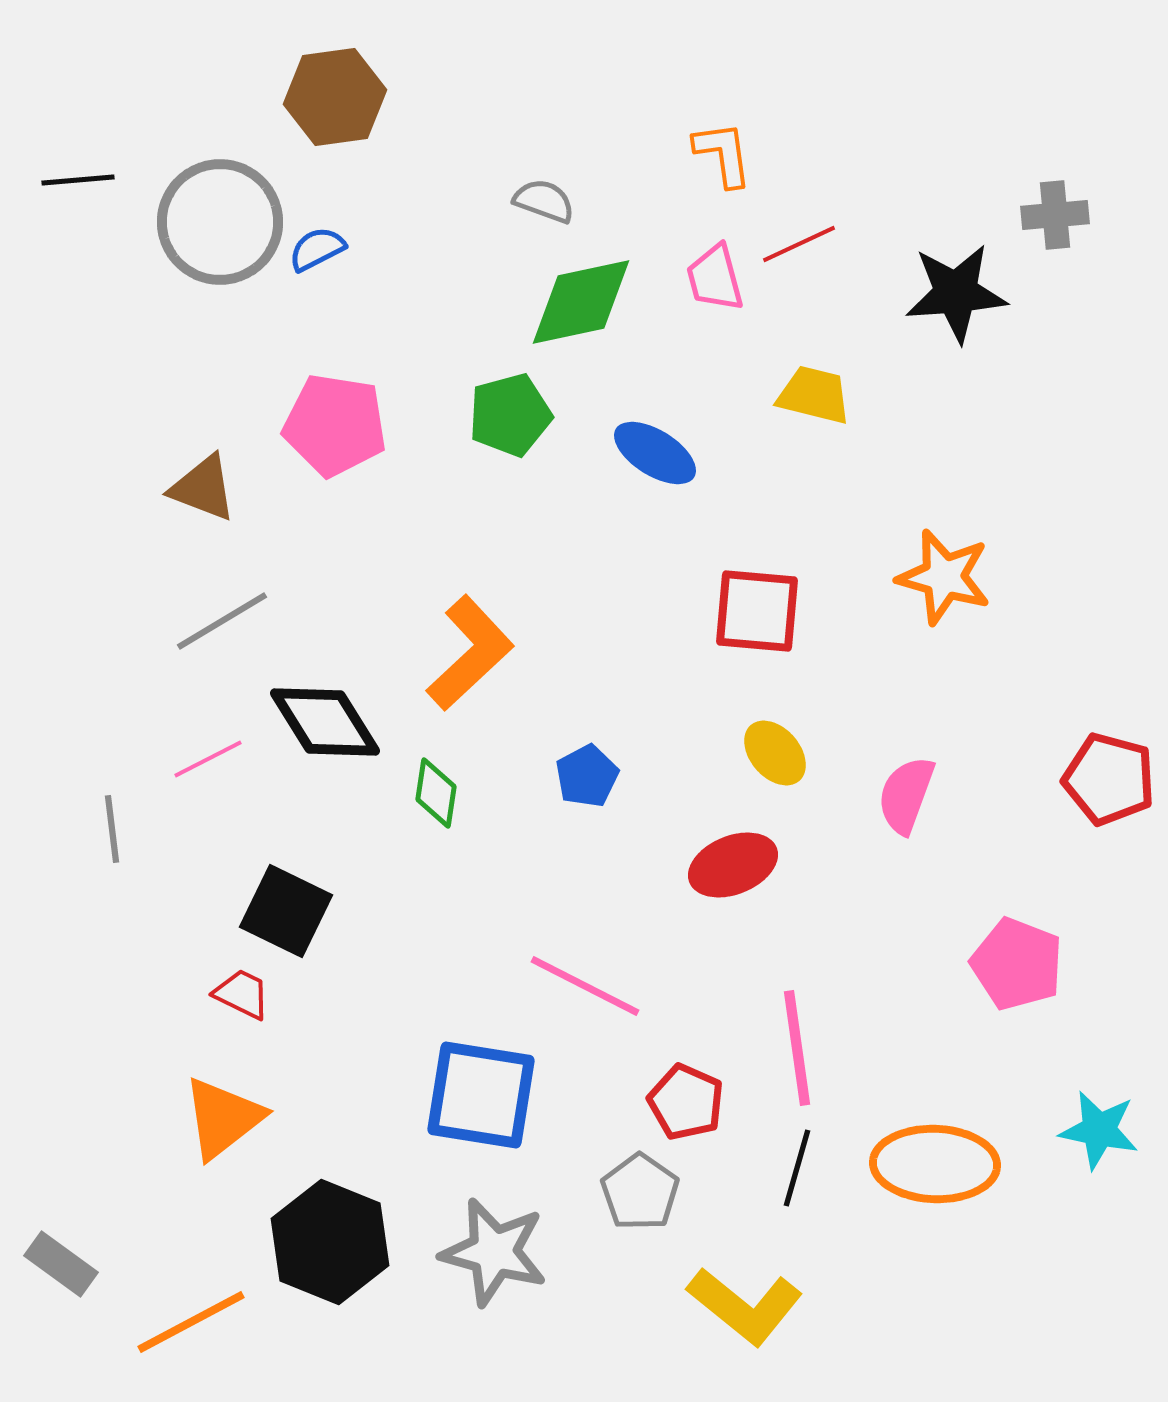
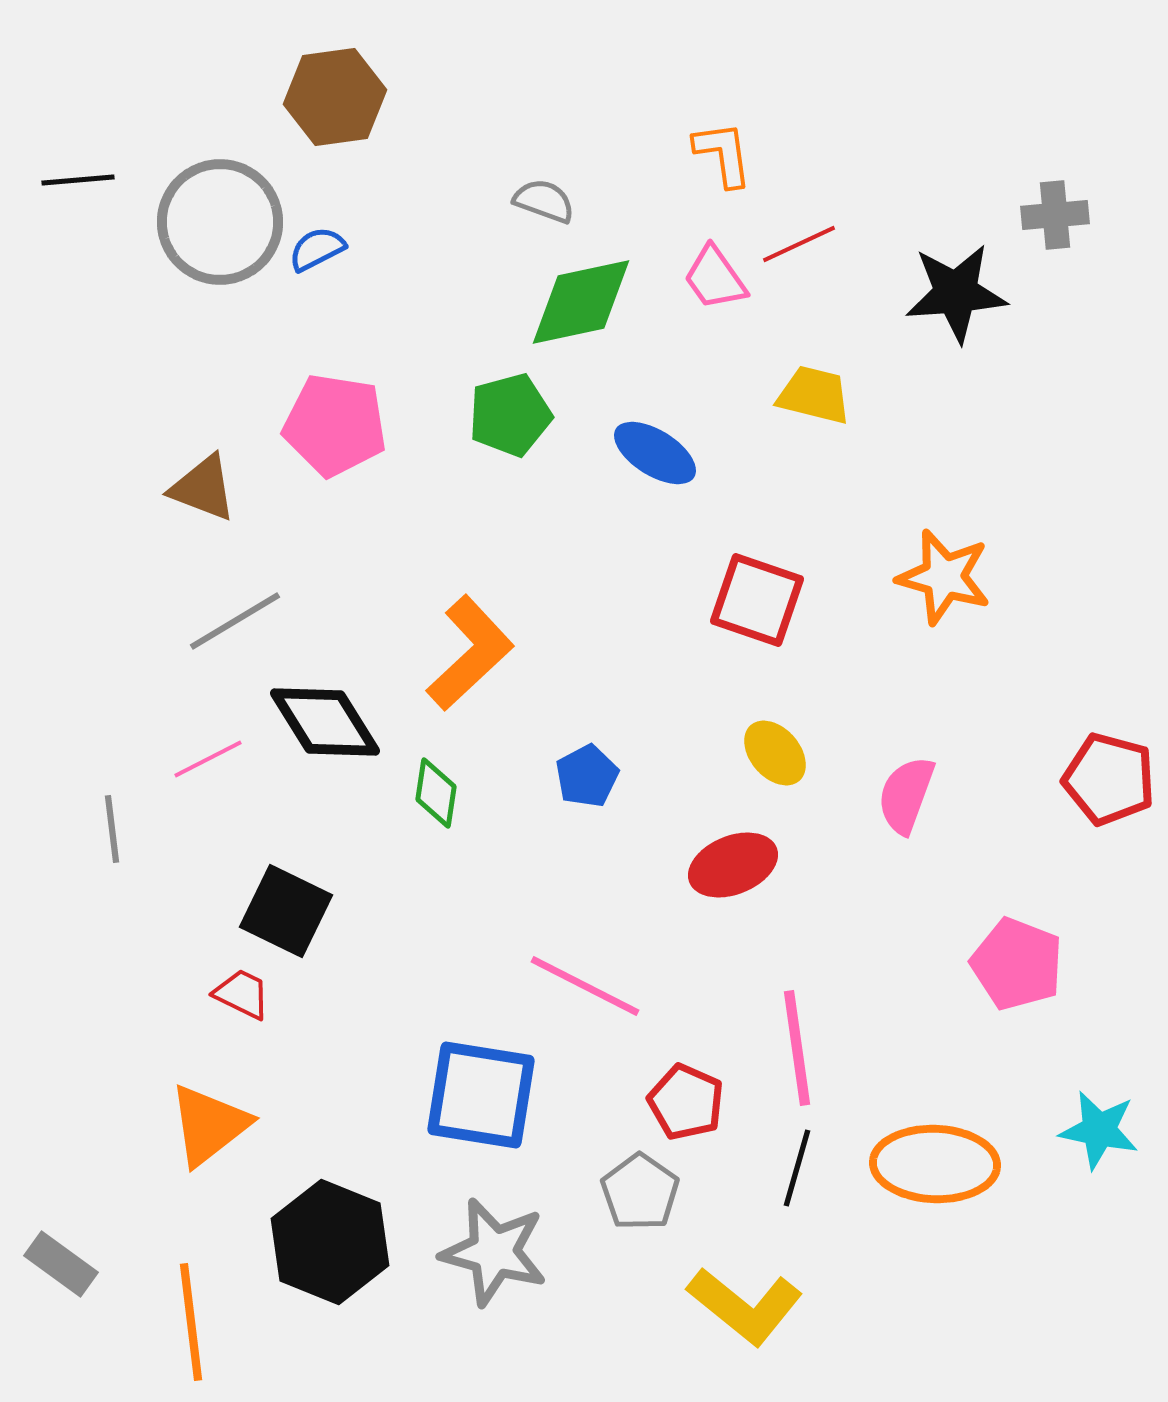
pink trapezoid at (715, 278): rotated 20 degrees counterclockwise
red square at (757, 611): moved 11 px up; rotated 14 degrees clockwise
gray line at (222, 621): moved 13 px right
orange triangle at (223, 1118): moved 14 px left, 7 px down
orange line at (191, 1322): rotated 69 degrees counterclockwise
